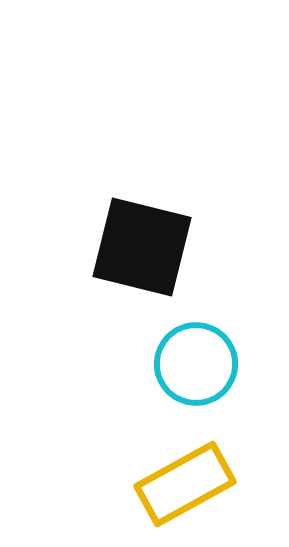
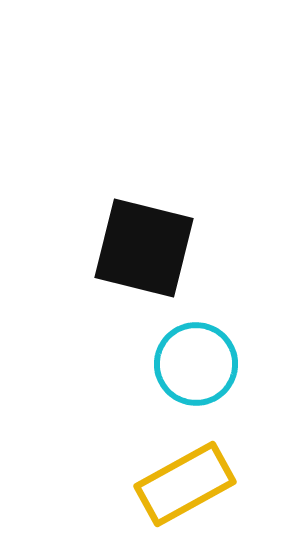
black square: moved 2 px right, 1 px down
